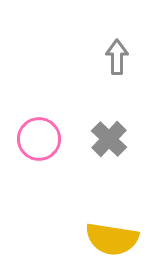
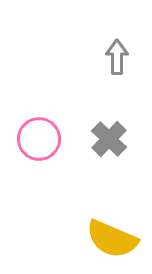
yellow semicircle: rotated 14 degrees clockwise
